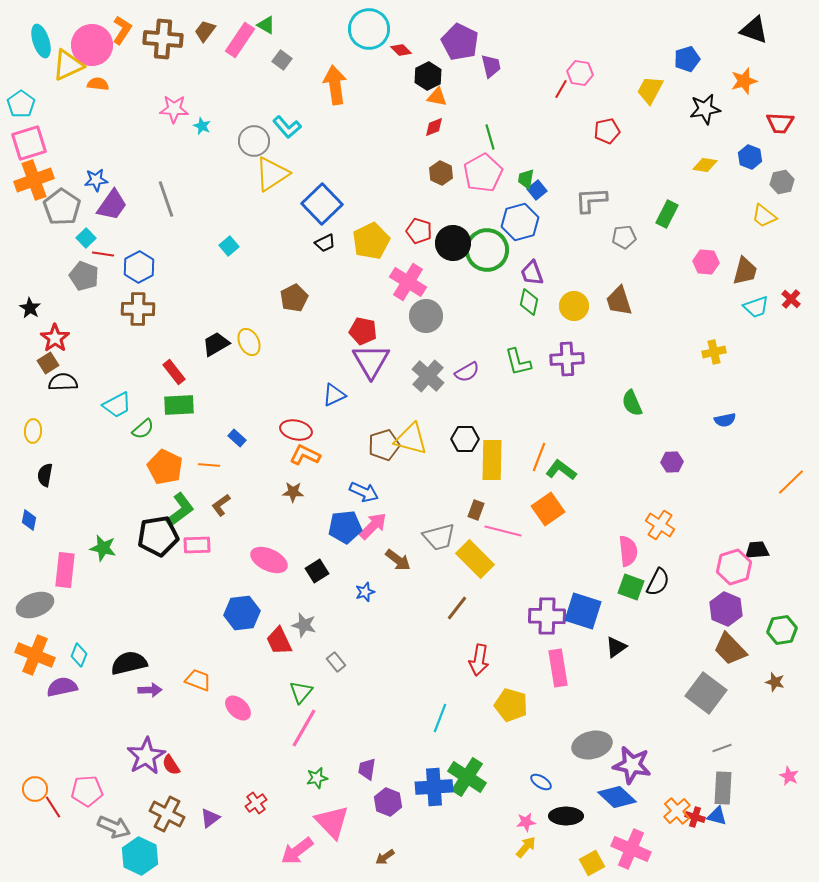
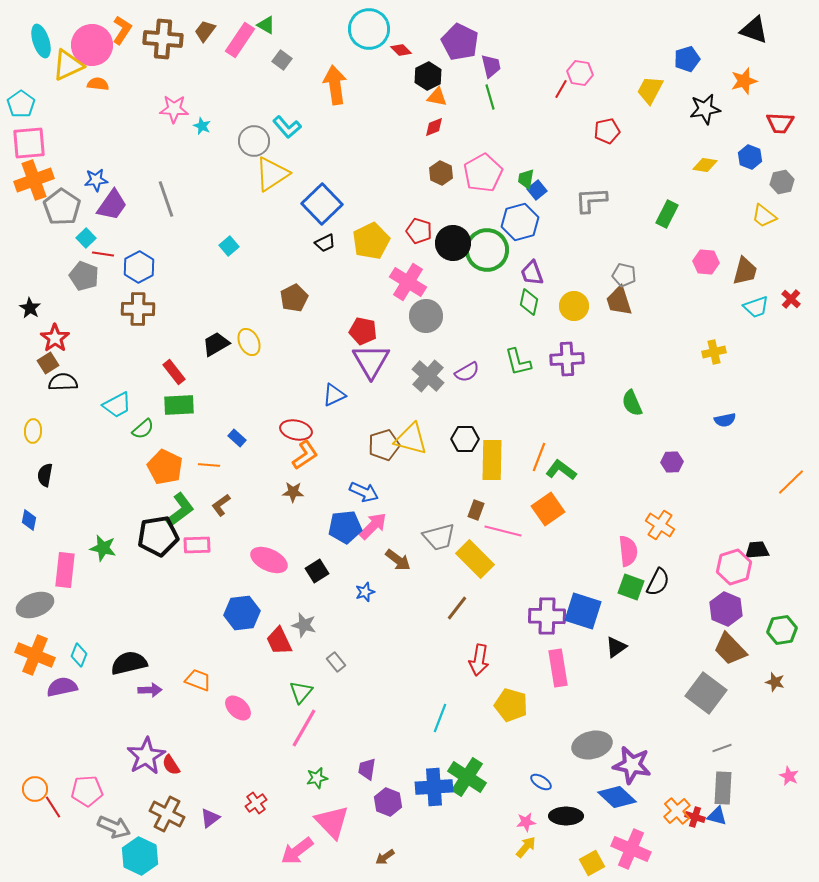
green line at (490, 137): moved 40 px up
pink square at (29, 143): rotated 12 degrees clockwise
gray pentagon at (624, 237): moved 38 px down; rotated 20 degrees clockwise
orange L-shape at (305, 455): rotated 120 degrees clockwise
